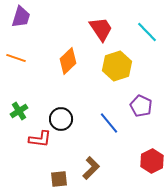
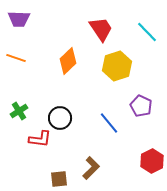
purple trapezoid: moved 2 px left, 2 px down; rotated 75 degrees clockwise
black circle: moved 1 px left, 1 px up
